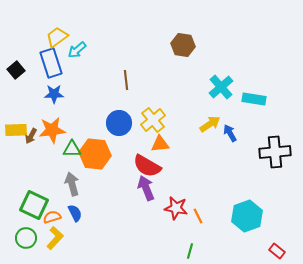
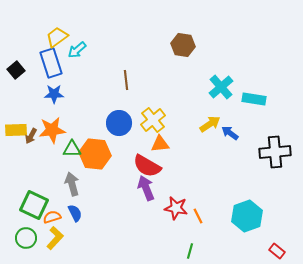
blue arrow: rotated 24 degrees counterclockwise
